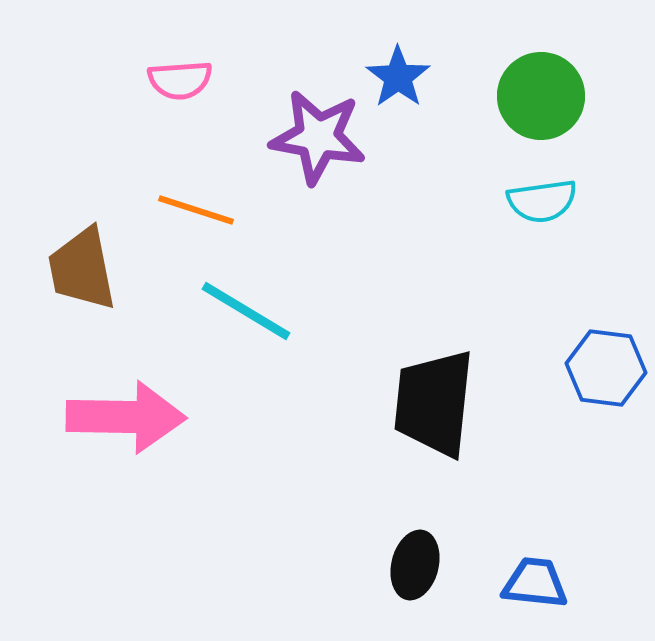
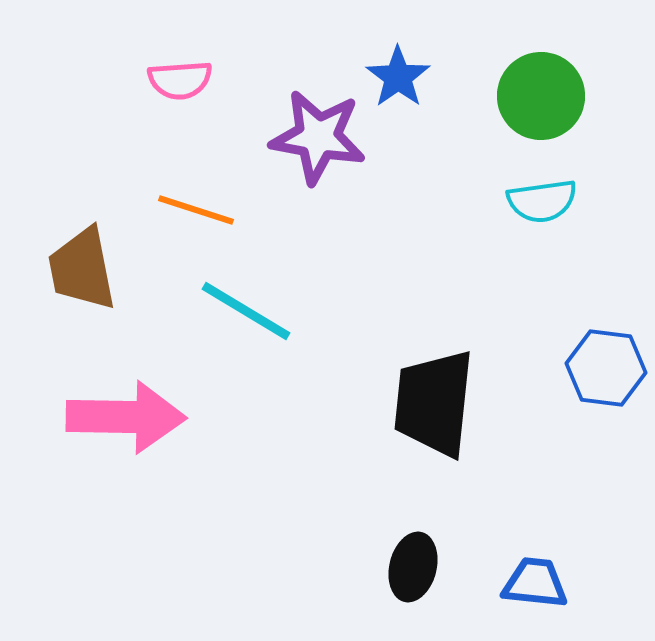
black ellipse: moved 2 px left, 2 px down
